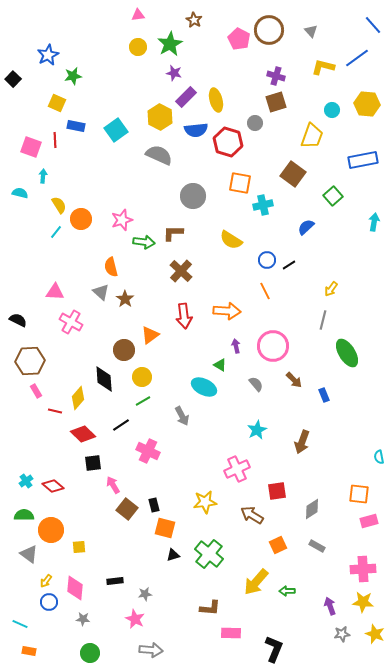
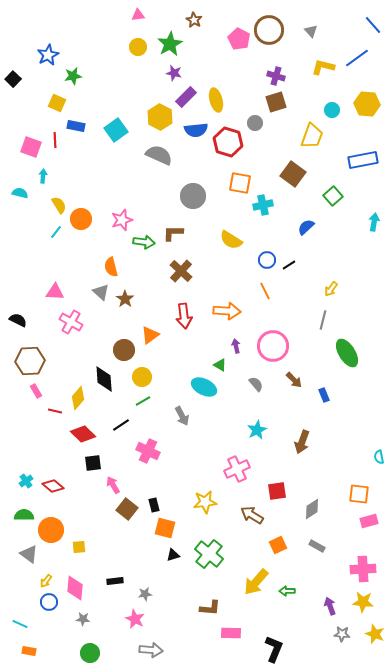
gray star at (342, 634): rotated 14 degrees clockwise
